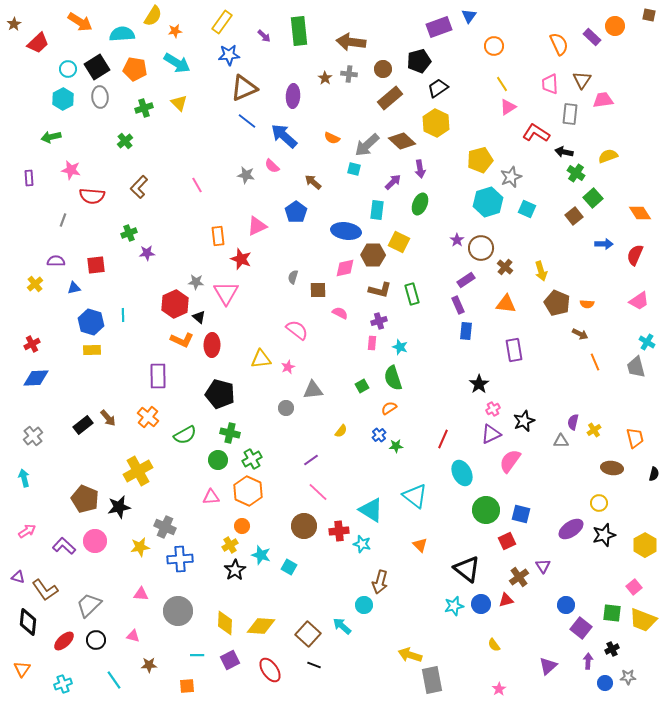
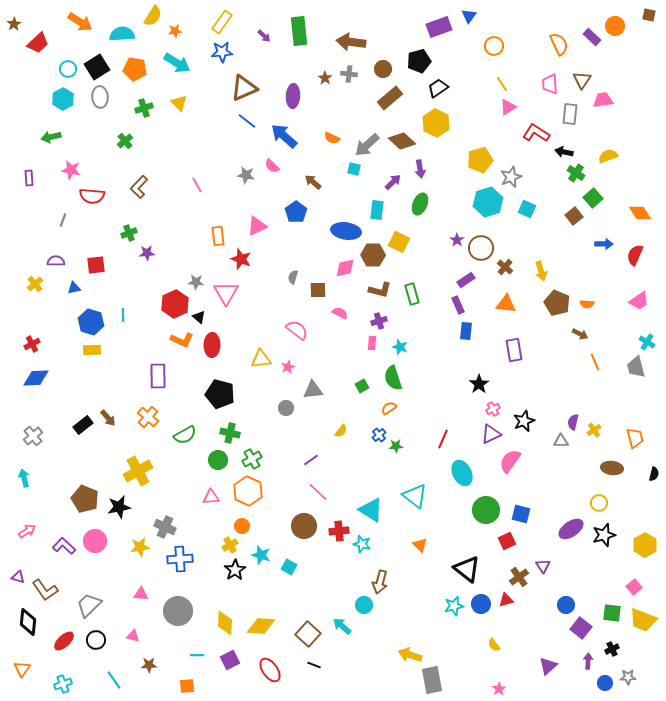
blue star at (229, 55): moved 7 px left, 3 px up
